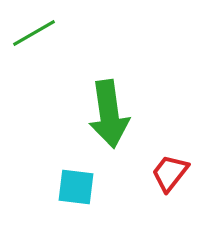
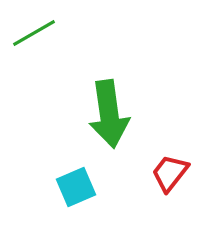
cyan square: rotated 30 degrees counterclockwise
